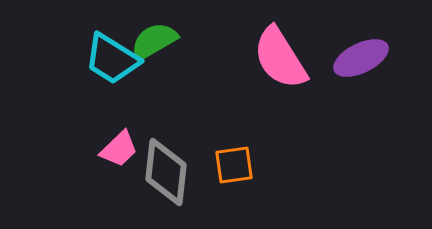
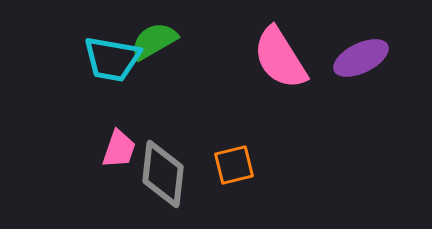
cyan trapezoid: rotated 22 degrees counterclockwise
pink trapezoid: rotated 27 degrees counterclockwise
orange square: rotated 6 degrees counterclockwise
gray diamond: moved 3 px left, 2 px down
